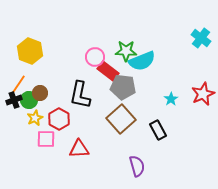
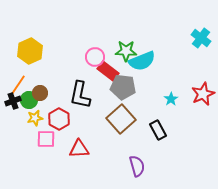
yellow hexagon: rotated 15 degrees clockwise
black cross: moved 1 px left, 1 px down
yellow star: rotated 14 degrees clockwise
